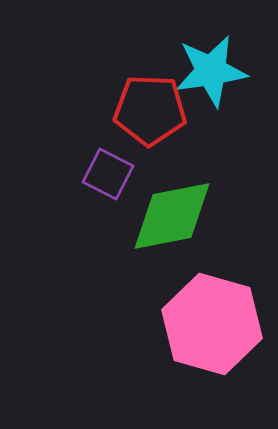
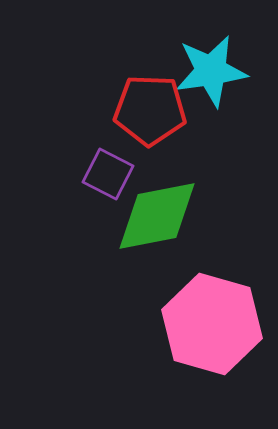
green diamond: moved 15 px left
